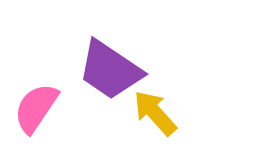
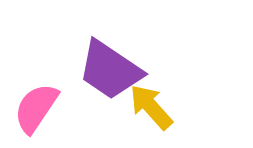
yellow arrow: moved 4 px left, 6 px up
